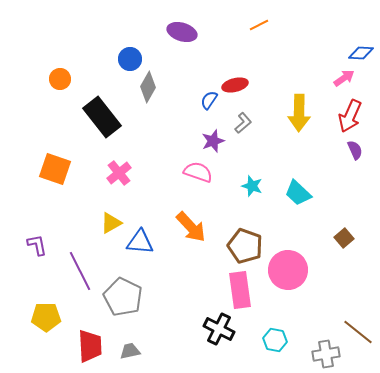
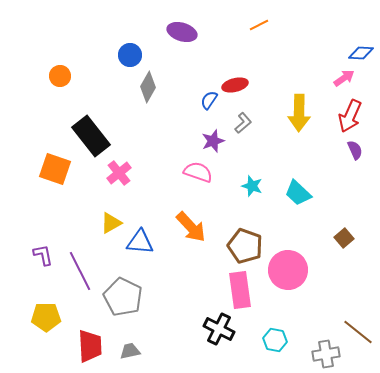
blue circle: moved 4 px up
orange circle: moved 3 px up
black rectangle: moved 11 px left, 19 px down
purple L-shape: moved 6 px right, 10 px down
